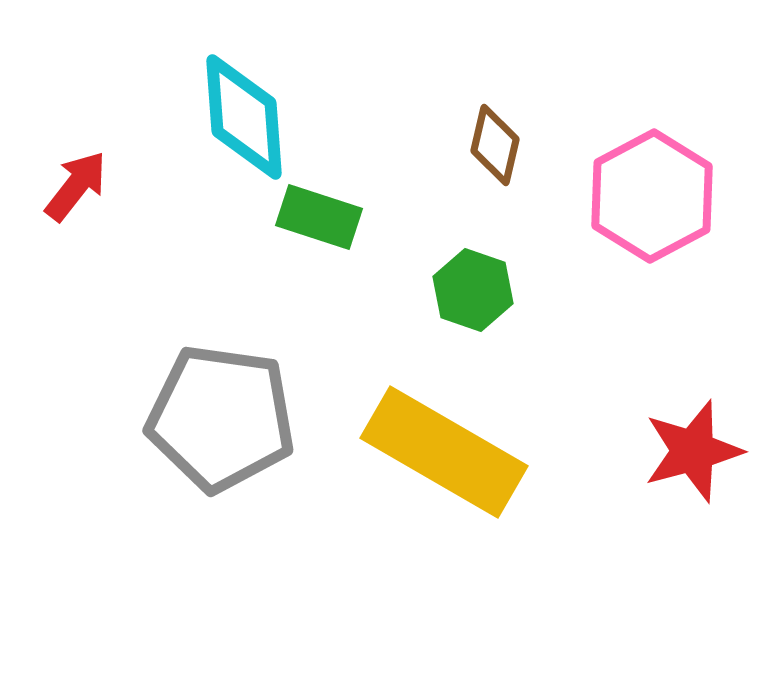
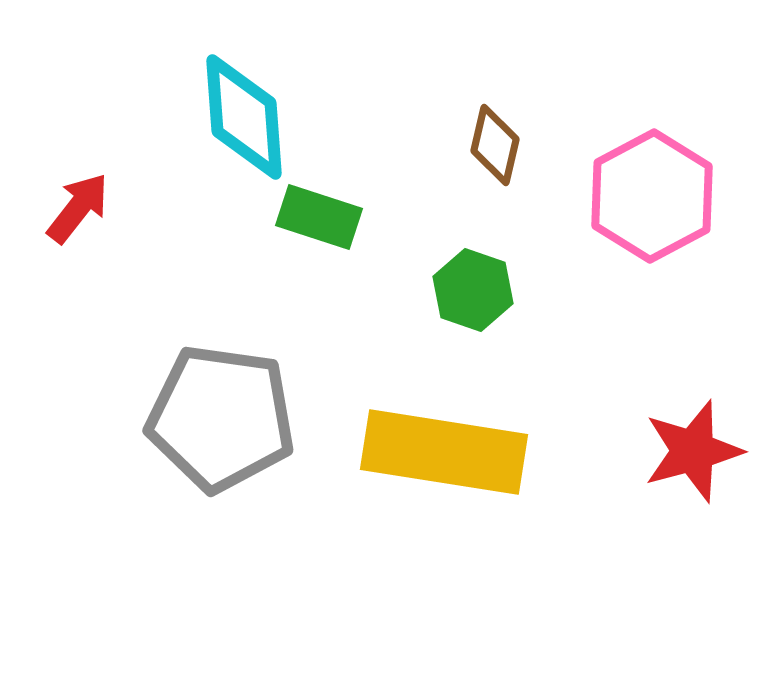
red arrow: moved 2 px right, 22 px down
yellow rectangle: rotated 21 degrees counterclockwise
